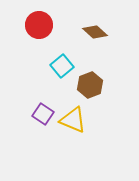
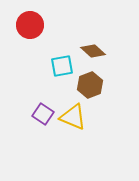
red circle: moved 9 px left
brown diamond: moved 2 px left, 19 px down
cyan square: rotated 30 degrees clockwise
yellow triangle: moved 3 px up
